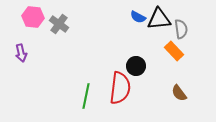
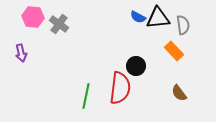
black triangle: moved 1 px left, 1 px up
gray semicircle: moved 2 px right, 4 px up
